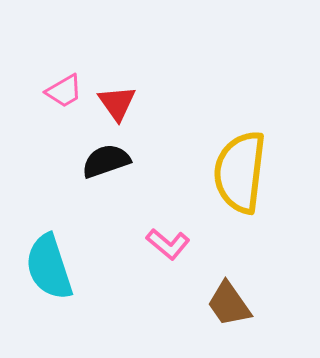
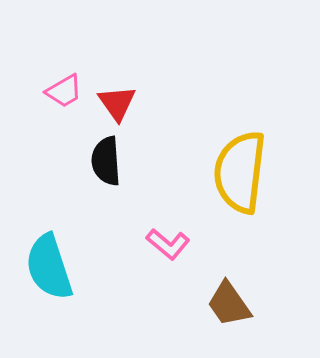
black semicircle: rotated 75 degrees counterclockwise
